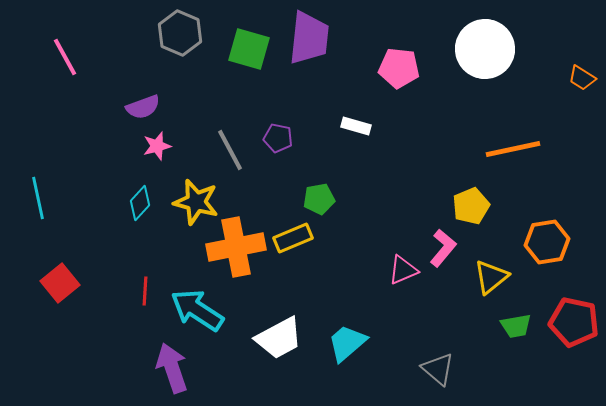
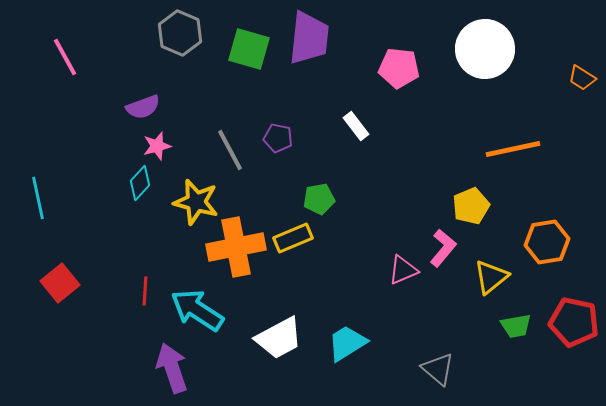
white rectangle: rotated 36 degrees clockwise
cyan diamond: moved 20 px up
cyan trapezoid: rotated 9 degrees clockwise
